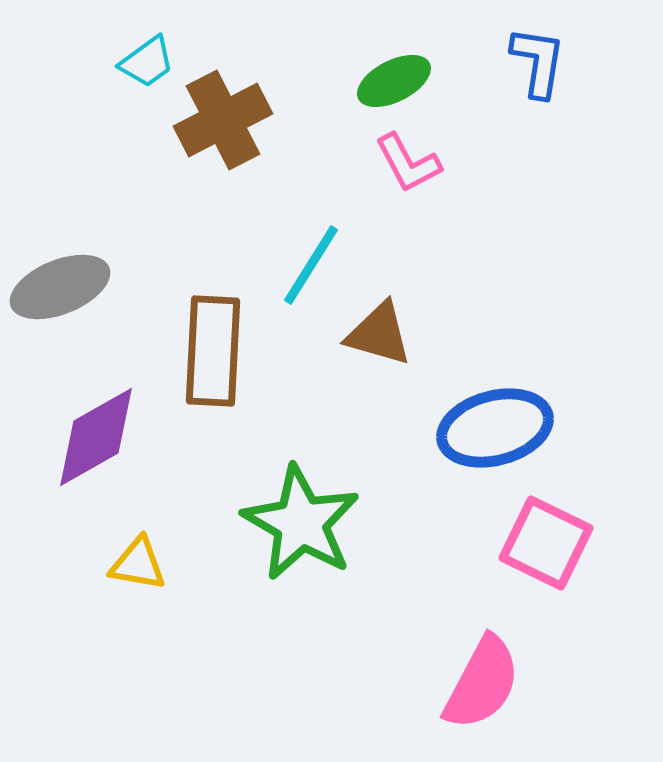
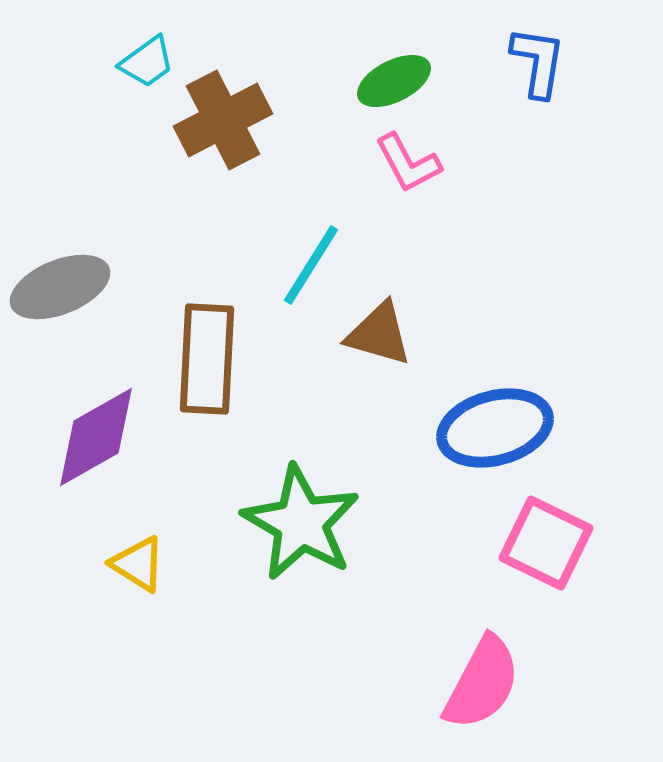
brown rectangle: moved 6 px left, 8 px down
yellow triangle: rotated 22 degrees clockwise
